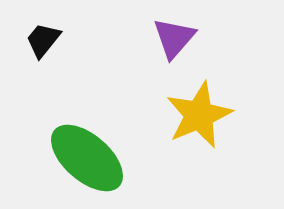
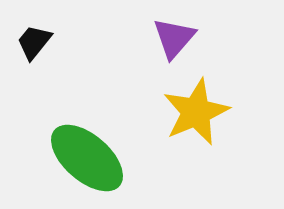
black trapezoid: moved 9 px left, 2 px down
yellow star: moved 3 px left, 3 px up
